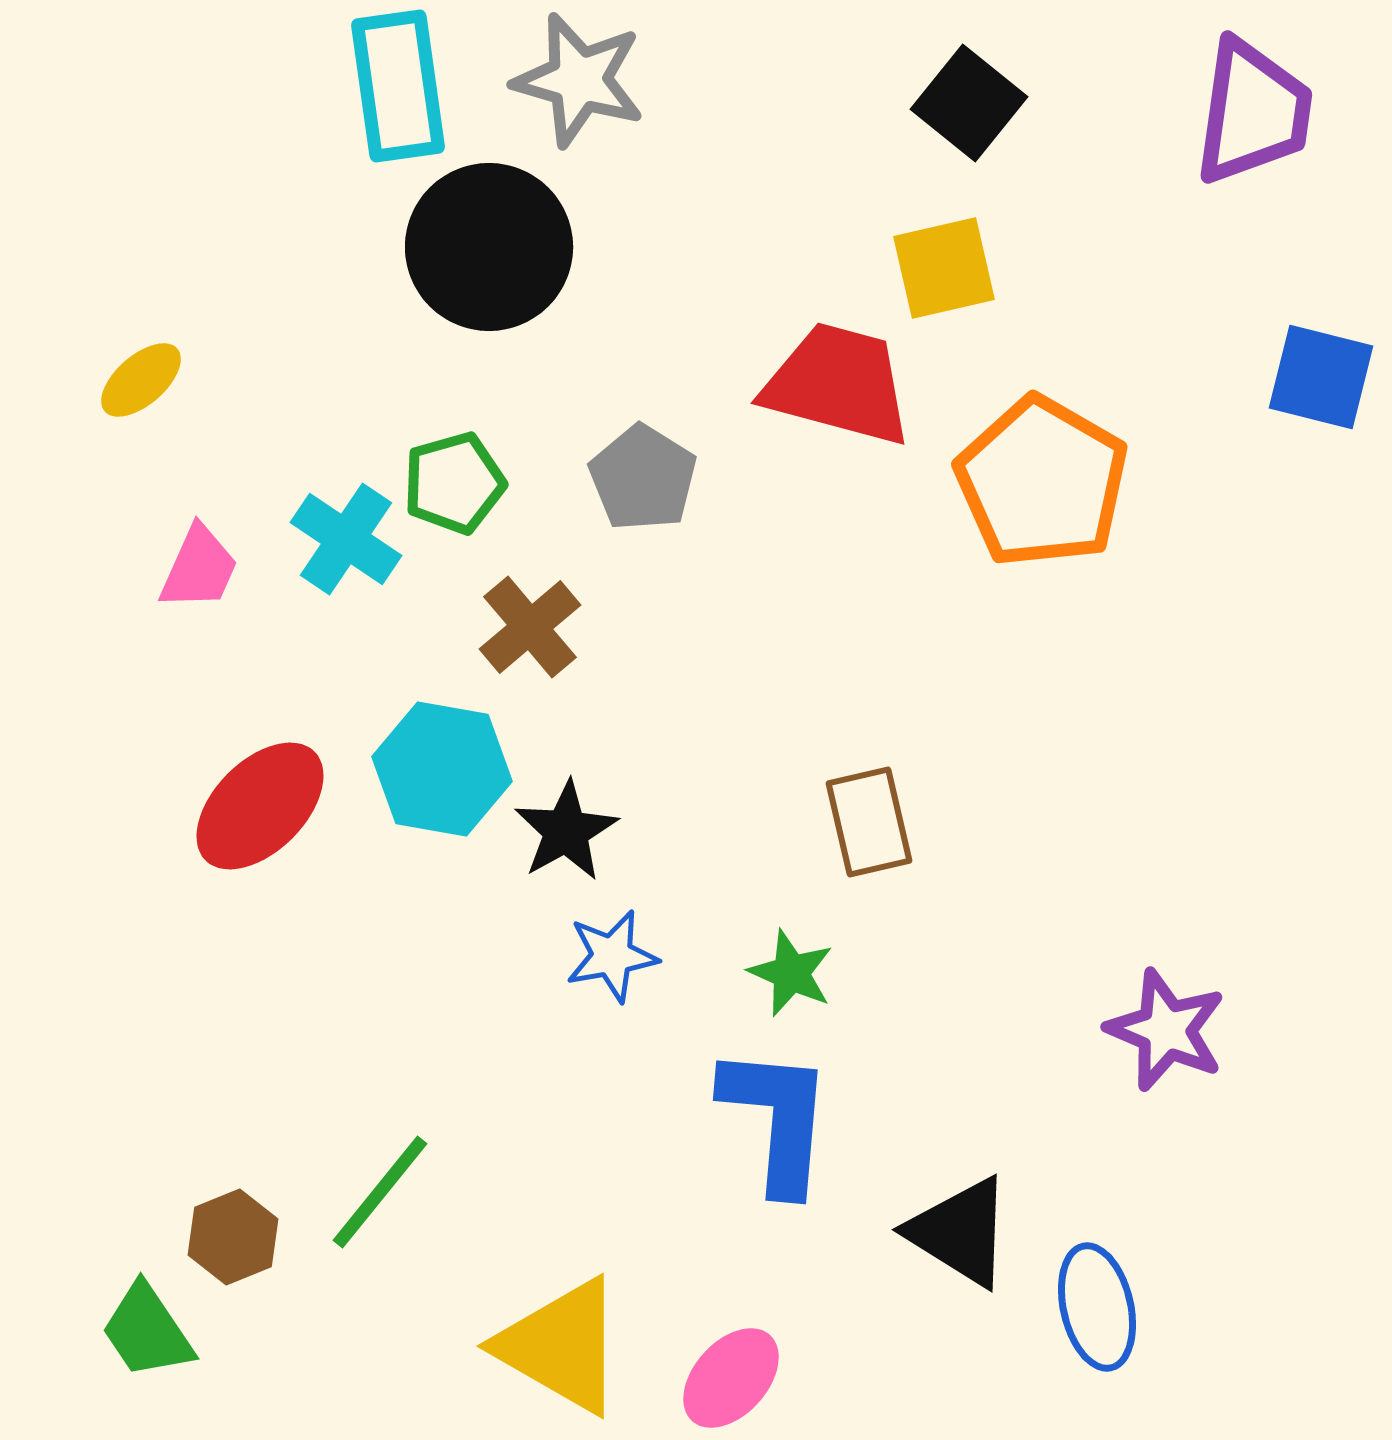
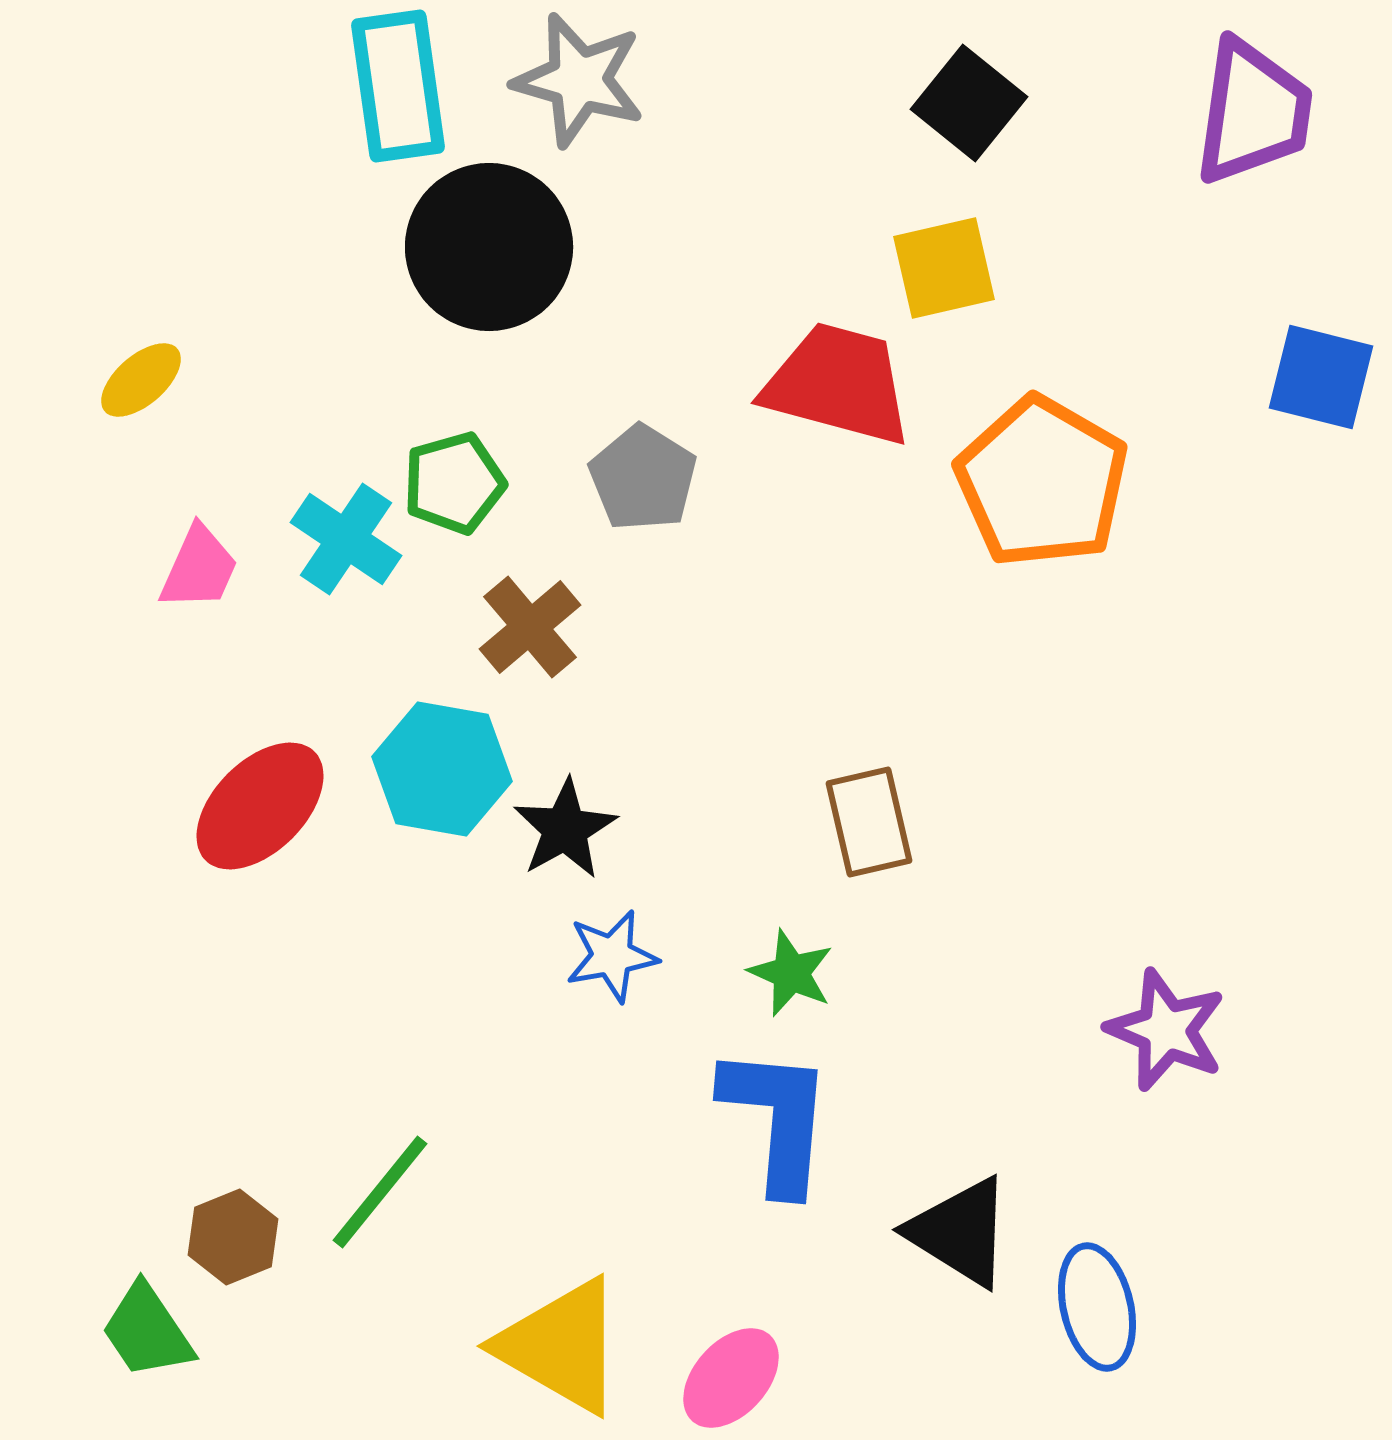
black star: moved 1 px left, 2 px up
